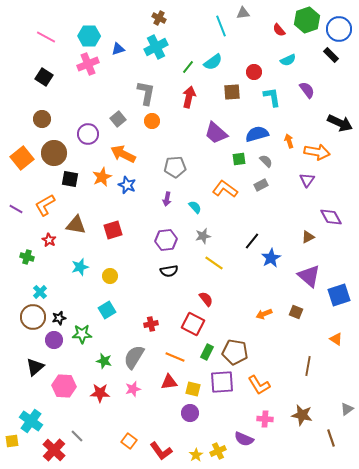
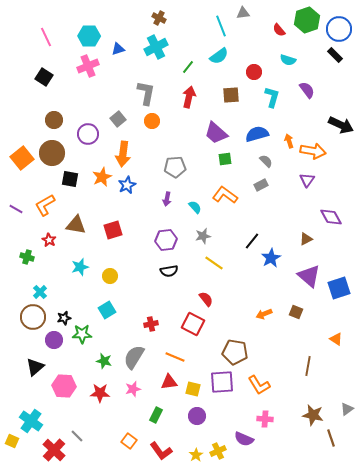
pink line at (46, 37): rotated 36 degrees clockwise
black rectangle at (331, 55): moved 4 px right
cyan semicircle at (288, 60): rotated 42 degrees clockwise
cyan semicircle at (213, 62): moved 6 px right, 6 px up
pink cross at (88, 64): moved 2 px down
brown square at (232, 92): moved 1 px left, 3 px down
cyan L-shape at (272, 97): rotated 25 degrees clockwise
brown circle at (42, 119): moved 12 px right, 1 px down
black arrow at (340, 123): moved 1 px right, 2 px down
orange arrow at (317, 152): moved 4 px left, 1 px up
brown circle at (54, 153): moved 2 px left
orange arrow at (123, 154): rotated 110 degrees counterclockwise
green square at (239, 159): moved 14 px left
blue star at (127, 185): rotated 24 degrees clockwise
orange L-shape at (225, 189): moved 6 px down
brown triangle at (308, 237): moved 2 px left, 2 px down
blue square at (339, 295): moved 7 px up
black star at (59, 318): moved 5 px right
green rectangle at (207, 352): moved 51 px left, 63 px down
purple circle at (190, 413): moved 7 px right, 3 px down
brown star at (302, 415): moved 11 px right
yellow square at (12, 441): rotated 32 degrees clockwise
